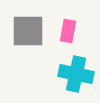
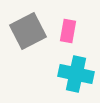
gray square: rotated 27 degrees counterclockwise
